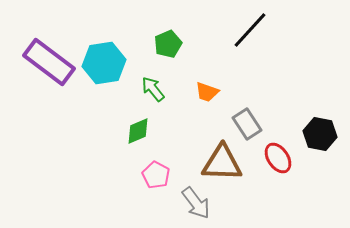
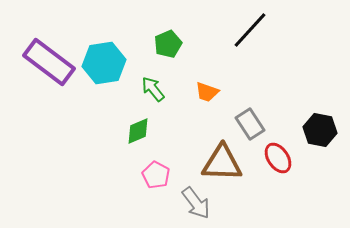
gray rectangle: moved 3 px right
black hexagon: moved 4 px up
